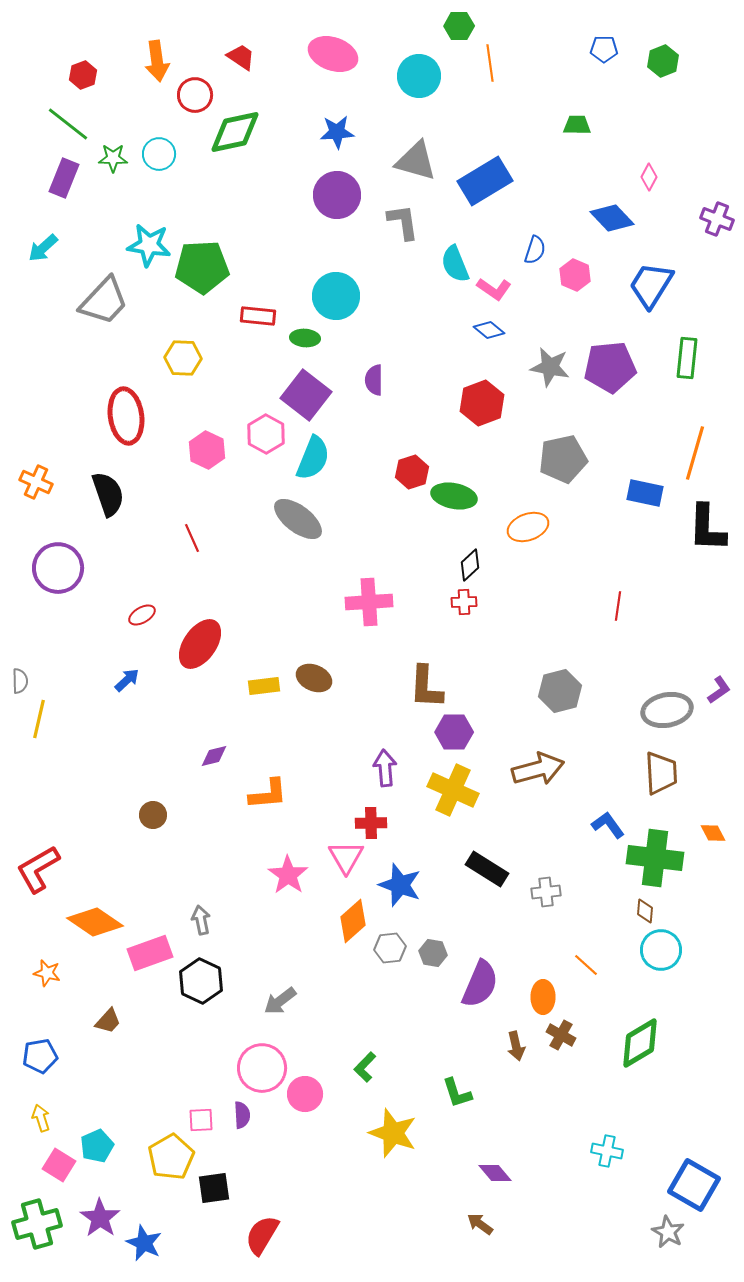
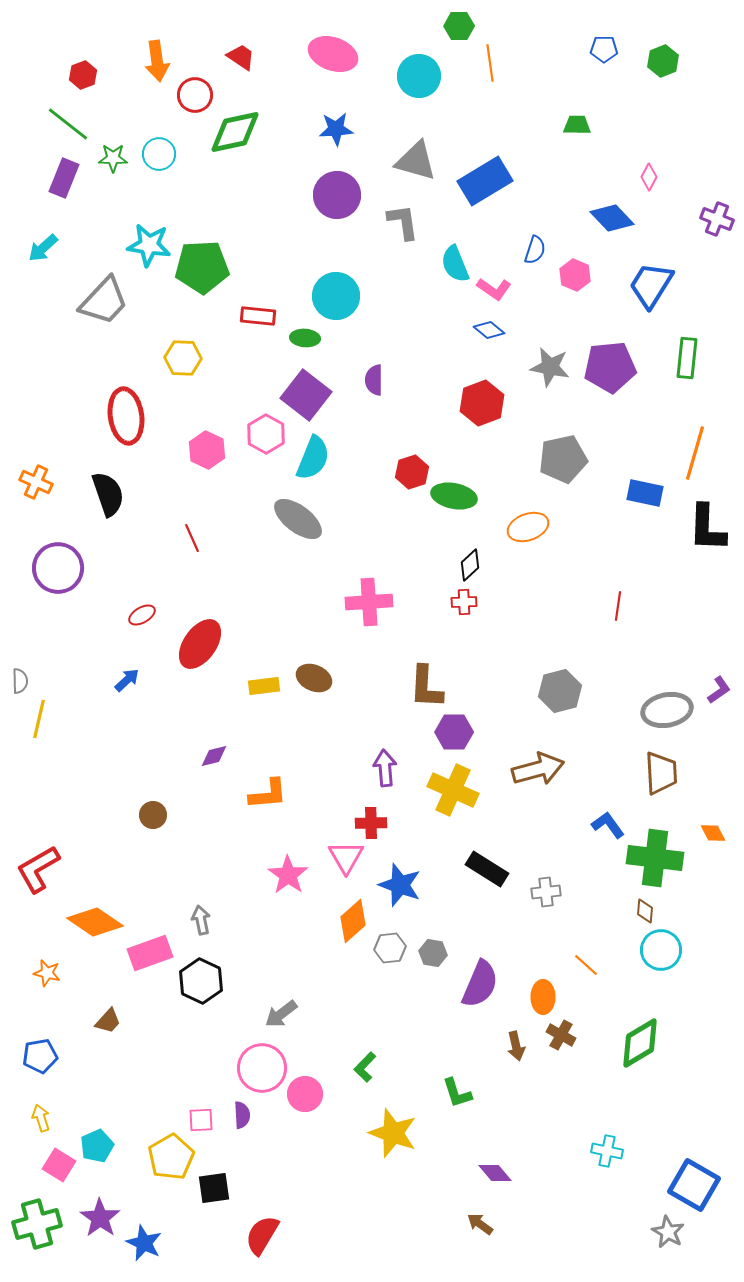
blue star at (337, 132): moved 1 px left, 3 px up
gray arrow at (280, 1001): moved 1 px right, 13 px down
